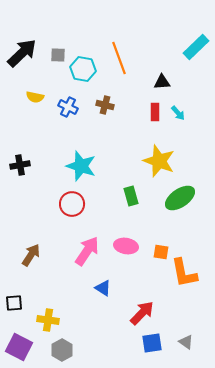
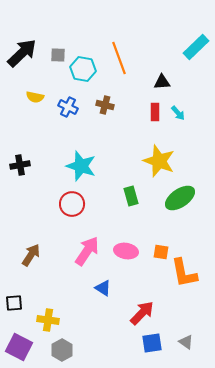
pink ellipse: moved 5 px down
